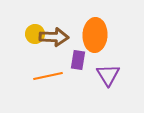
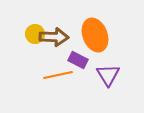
orange ellipse: rotated 24 degrees counterclockwise
purple rectangle: rotated 72 degrees counterclockwise
orange line: moved 10 px right, 1 px up
